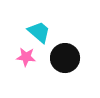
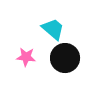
cyan trapezoid: moved 14 px right, 3 px up
